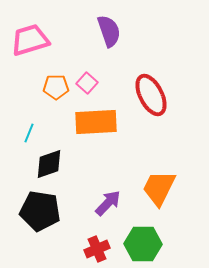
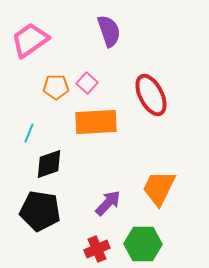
pink trapezoid: rotated 18 degrees counterclockwise
